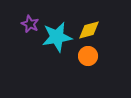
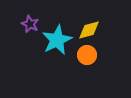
cyan star: moved 3 px down; rotated 16 degrees counterclockwise
orange circle: moved 1 px left, 1 px up
